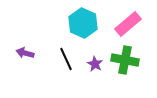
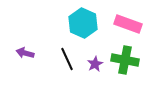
pink rectangle: rotated 60 degrees clockwise
black line: moved 1 px right
purple star: rotated 14 degrees clockwise
